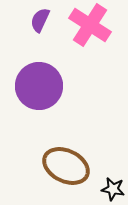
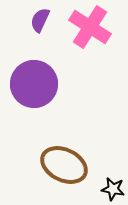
pink cross: moved 2 px down
purple circle: moved 5 px left, 2 px up
brown ellipse: moved 2 px left, 1 px up
